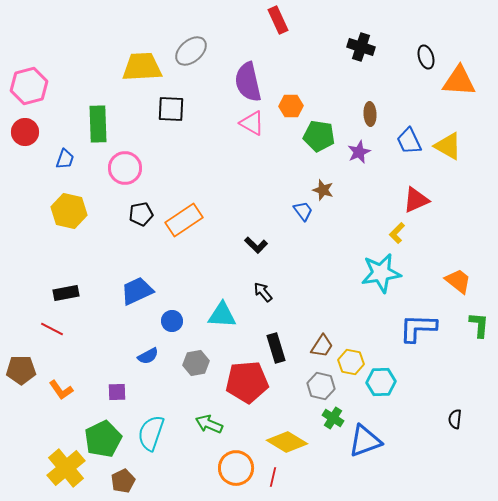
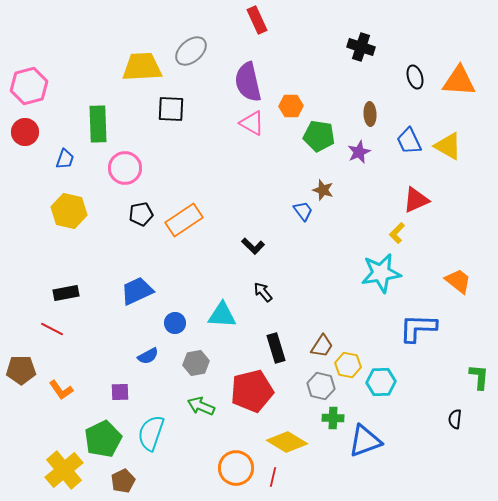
red rectangle at (278, 20): moved 21 px left
black ellipse at (426, 57): moved 11 px left, 20 px down
black L-shape at (256, 245): moved 3 px left, 1 px down
blue circle at (172, 321): moved 3 px right, 2 px down
green L-shape at (479, 325): moved 52 px down
yellow hexagon at (351, 362): moved 3 px left, 3 px down
red pentagon at (247, 382): moved 5 px right, 9 px down; rotated 9 degrees counterclockwise
purple square at (117, 392): moved 3 px right
green cross at (333, 418): rotated 30 degrees counterclockwise
green arrow at (209, 424): moved 8 px left, 18 px up
yellow cross at (66, 468): moved 2 px left, 2 px down
